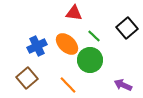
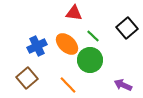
green line: moved 1 px left
